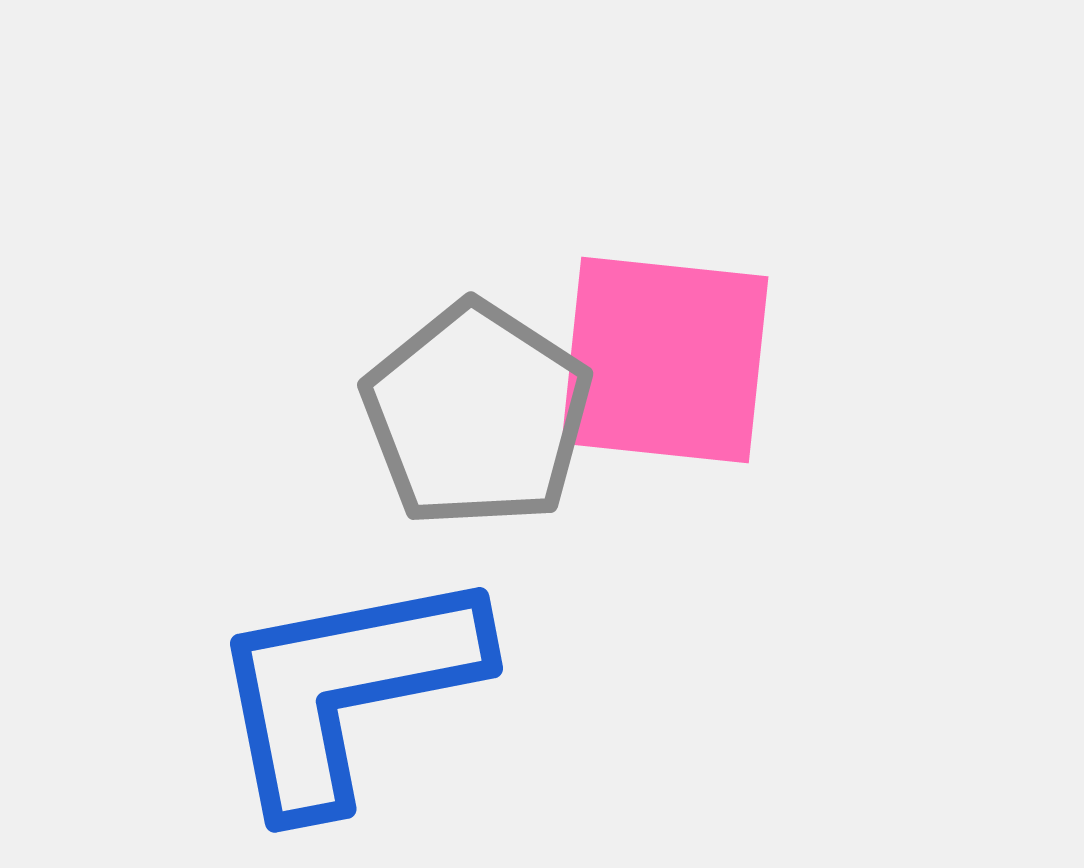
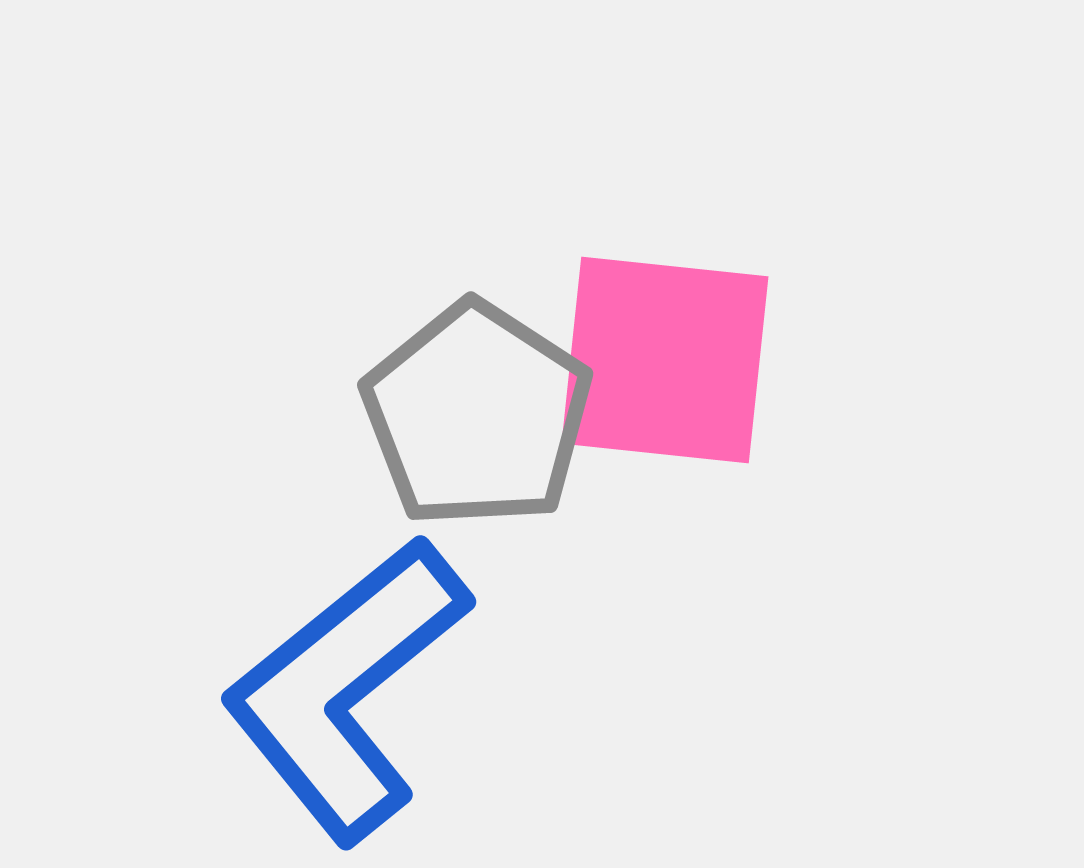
blue L-shape: rotated 28 degrees counterclockwise
